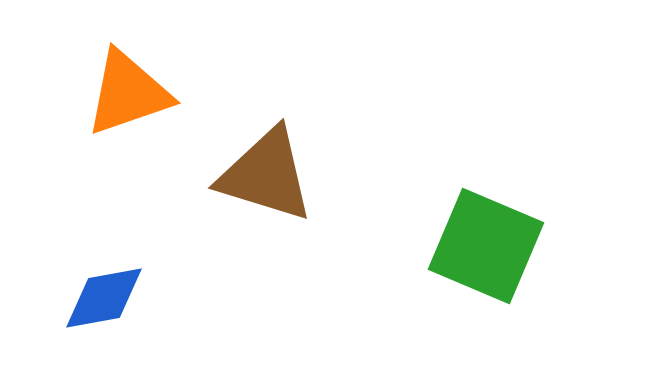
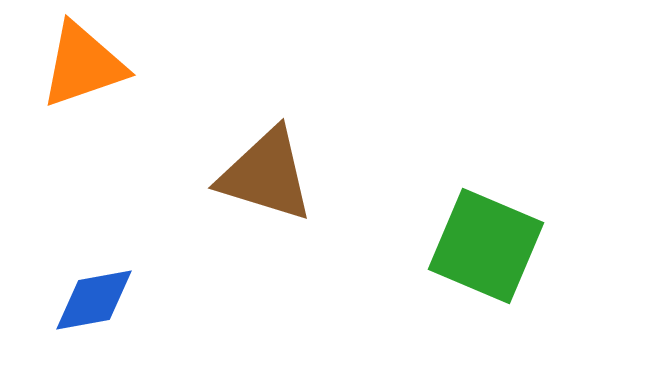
orange triangle: moved 45 px left, 28 px up
blue diamond: moved 10 px left, 2 px down
